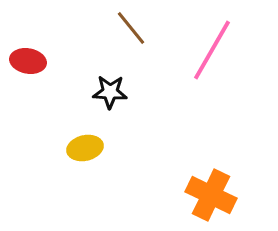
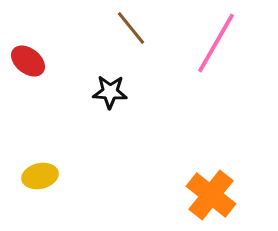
pink line: moved 4 px right, 7 px up
red ellipse: rotated 28 degrees clockwise
yellow ellipse: moved 45 px left, 28 px down
orange cross: rotated 12 degrees clockwise
